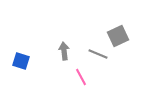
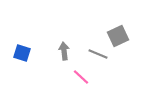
blue square: moved 1 px right, 8 px up
pink line: rotated 18 degrees counterclockwise
